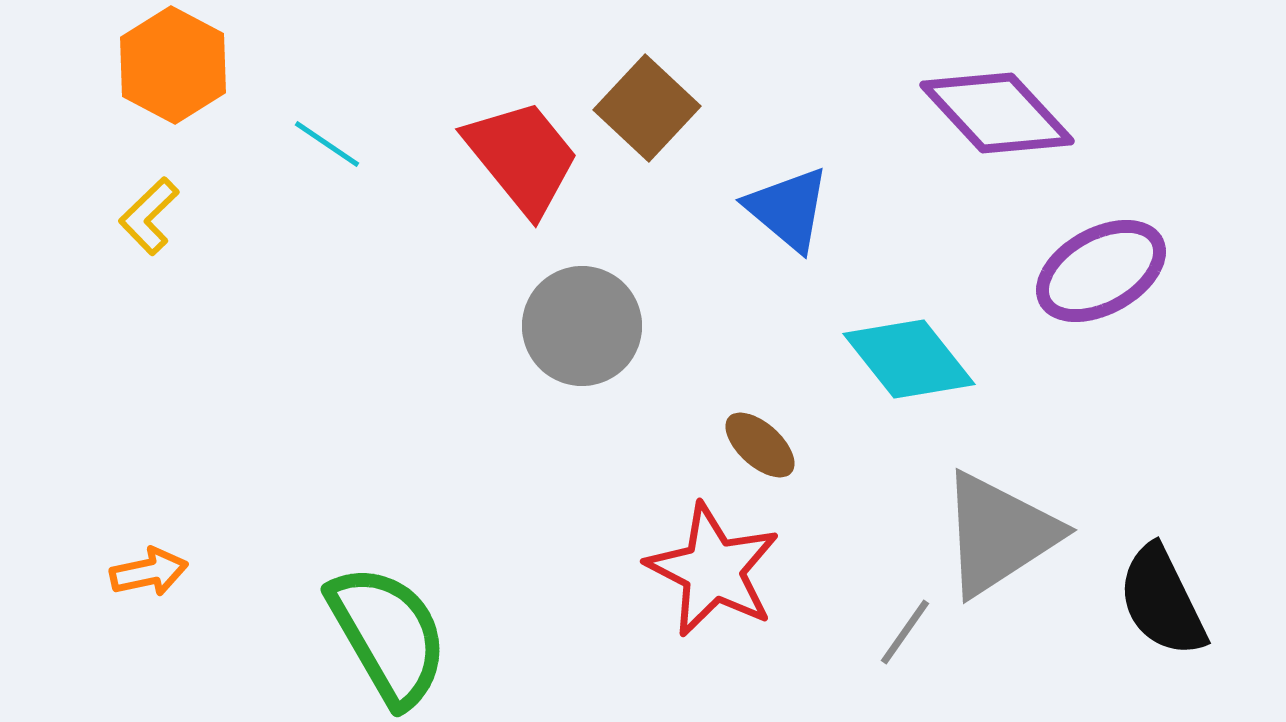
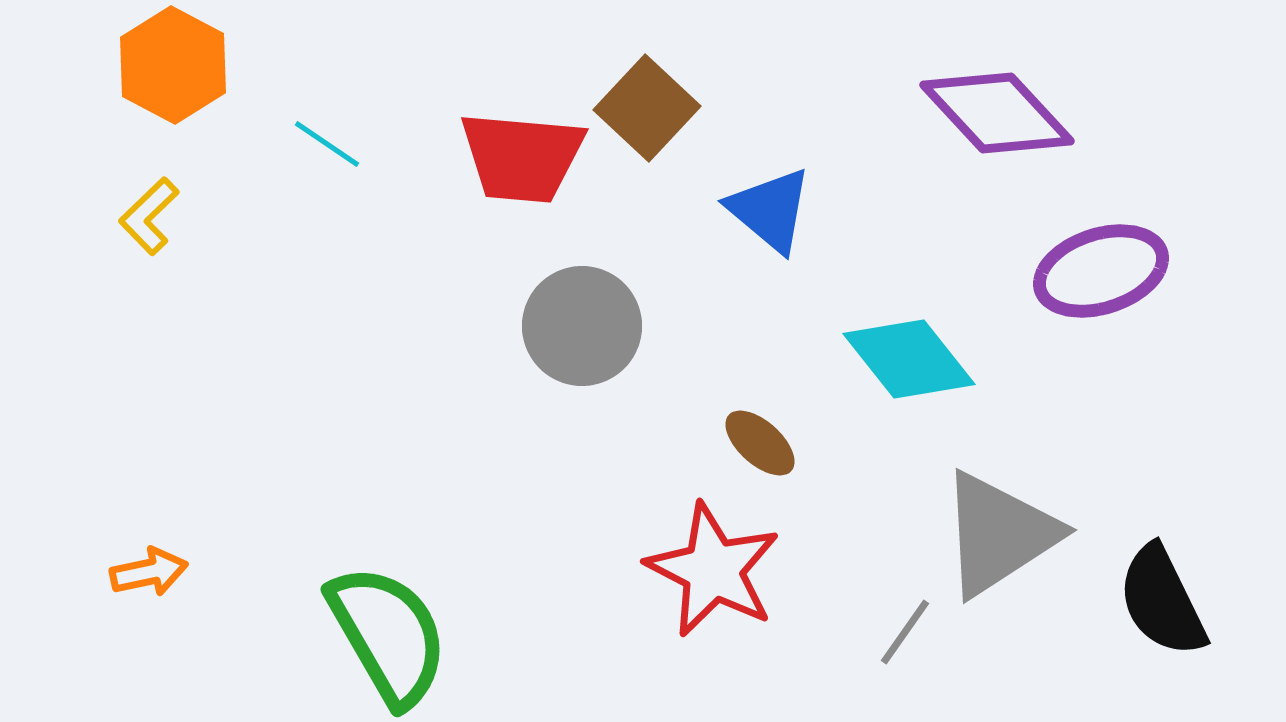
red trapezoid: rotated 134 degrees clockwise
blue triangle: moved 18 px left, 1 px down
purple ellipse: rotated 11 degrees clockwise
brown ellipse: moved 2 px up
